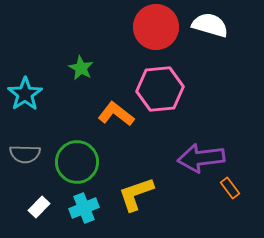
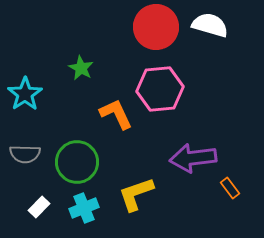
orange L-shape: rotated 27 degrees clockwise
purple arrow: moved 8 px left
